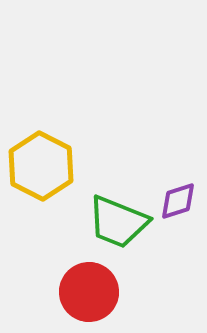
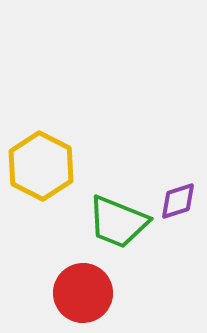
red circle: moved 6 px left, 1 px down
